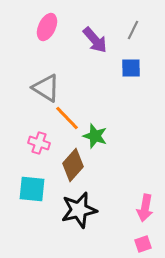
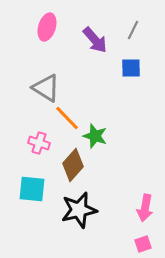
pink ellipse: rotated 8 degrees counterclockwise
